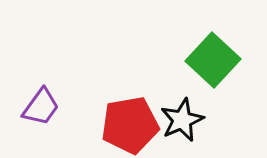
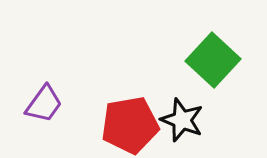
purple trapezoid: moved 3 px right, 3 px up
black star: rotated 27 degrees counterclockwise
